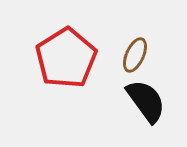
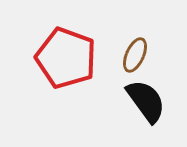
red pentagon: rotated 20 degrees counterclockwise
